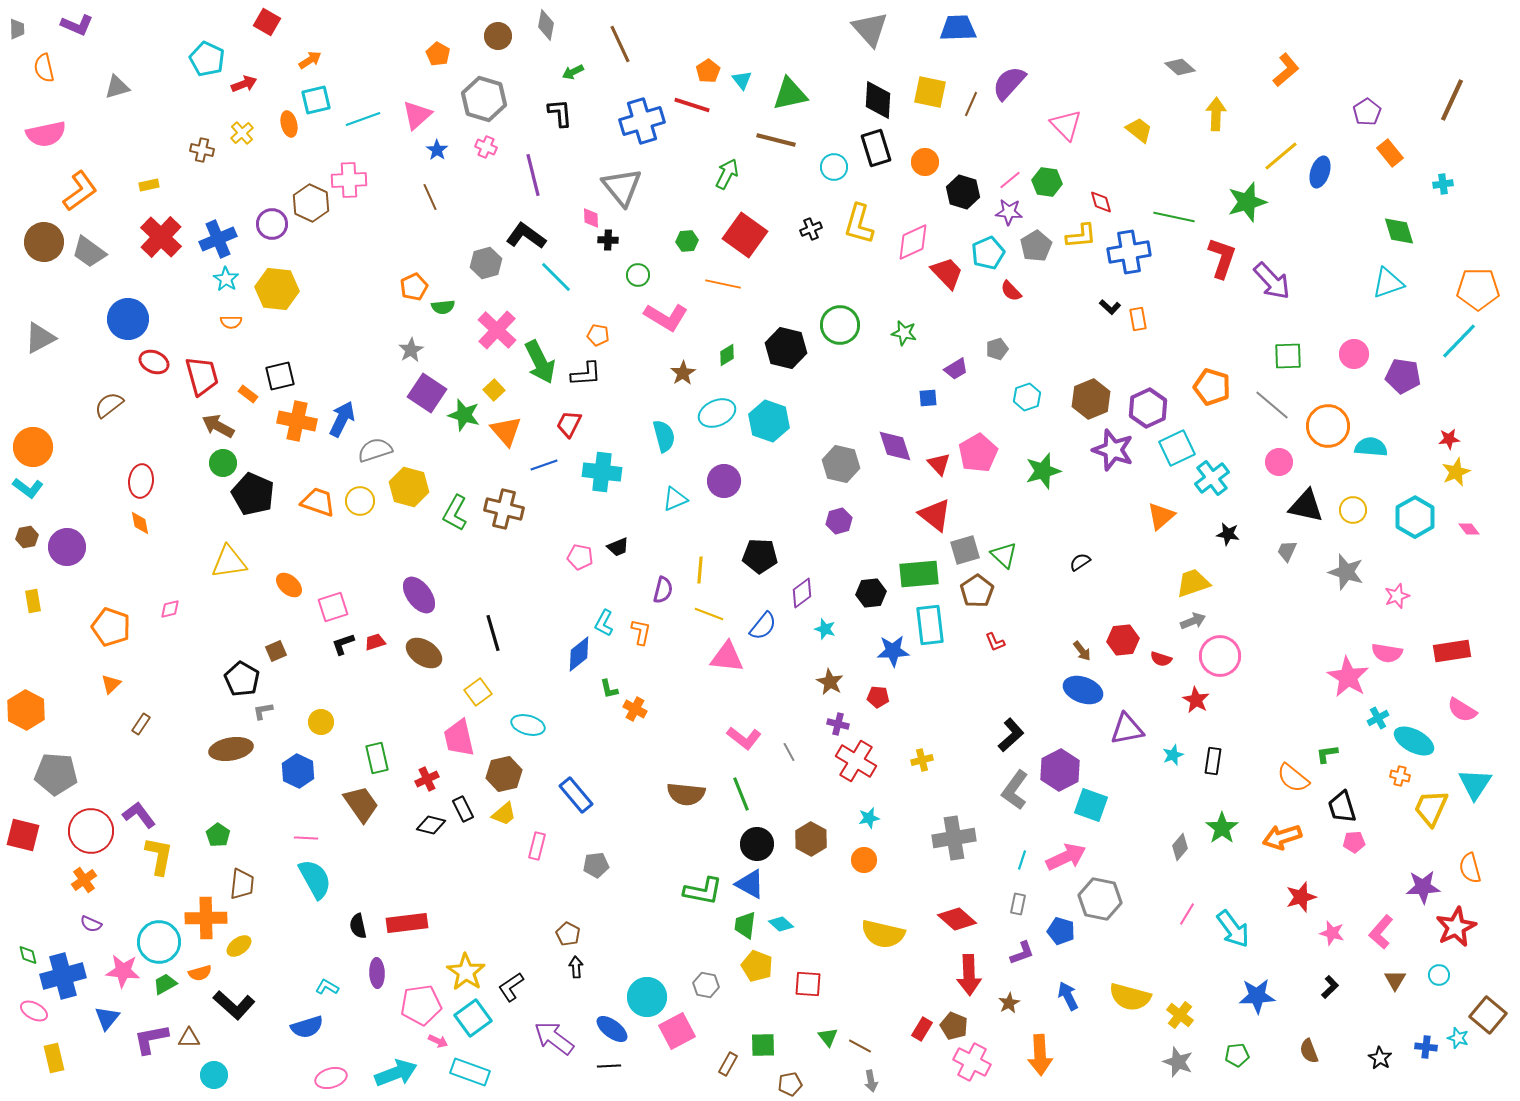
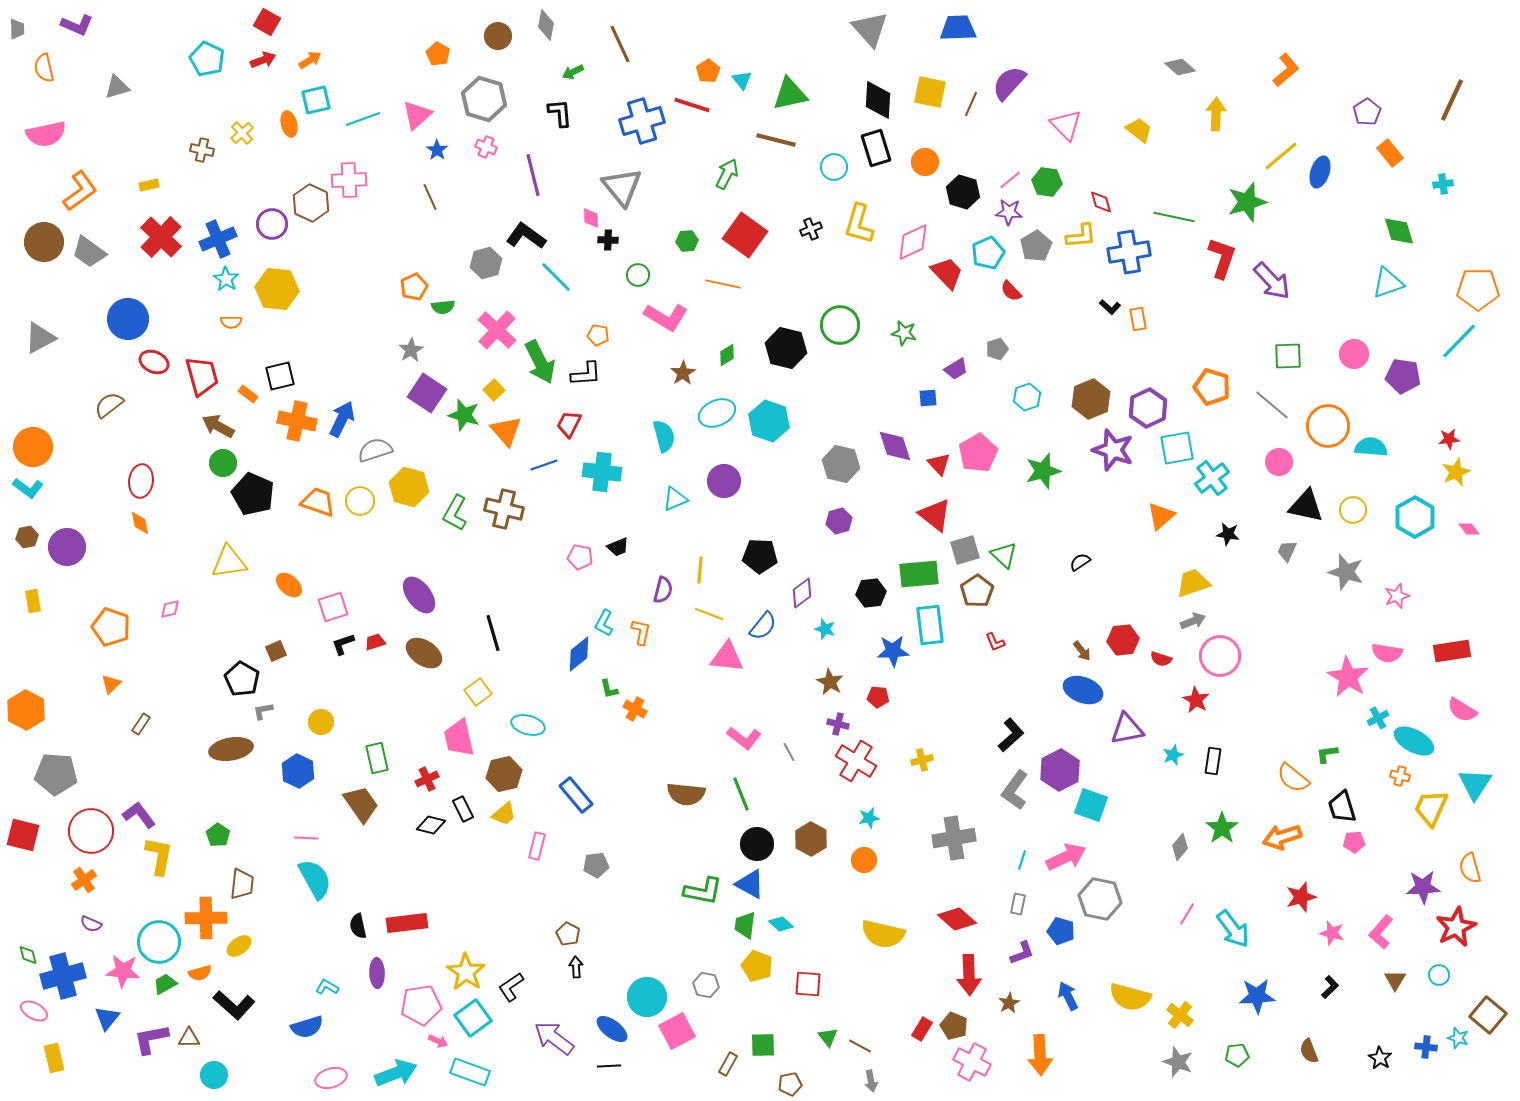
red arrow at (244, 84): moved 19 px right, 24 px up
cyan square at (1177, 448): rotated 15 degrees clockwise
